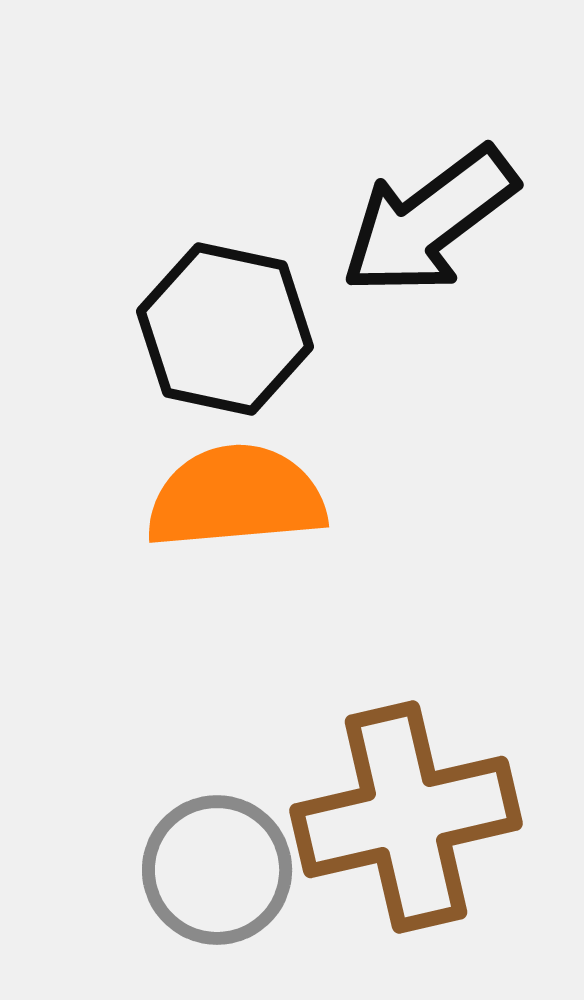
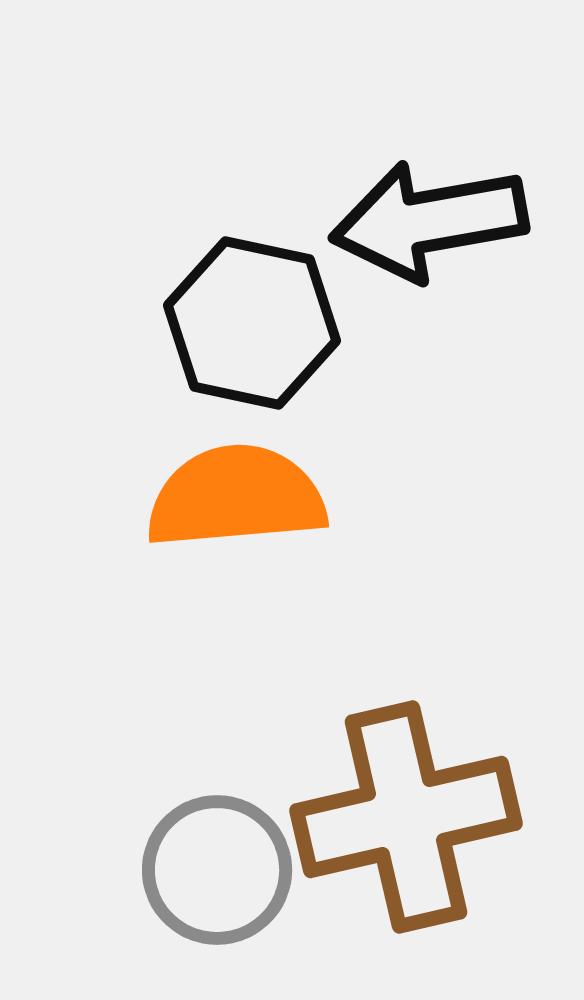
black arrow: rotated 27 degrees clockwise
black hexagon: moved 27 px right, 6 px up
